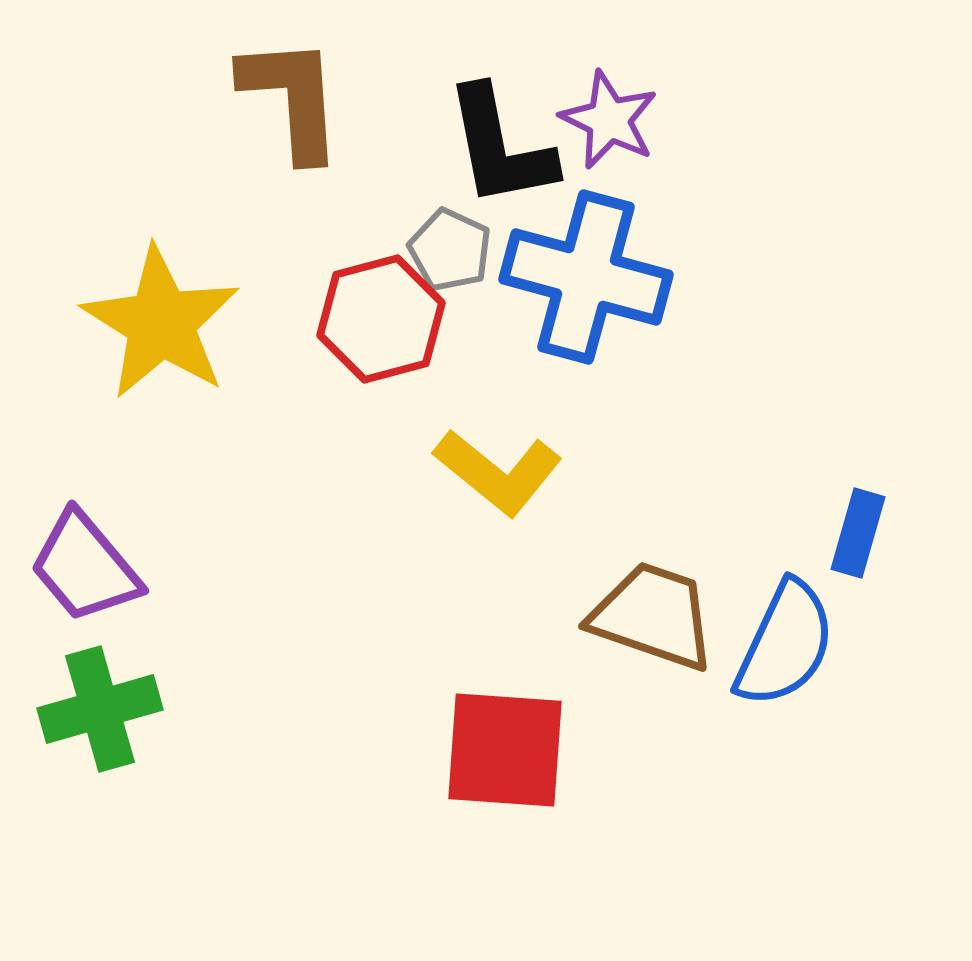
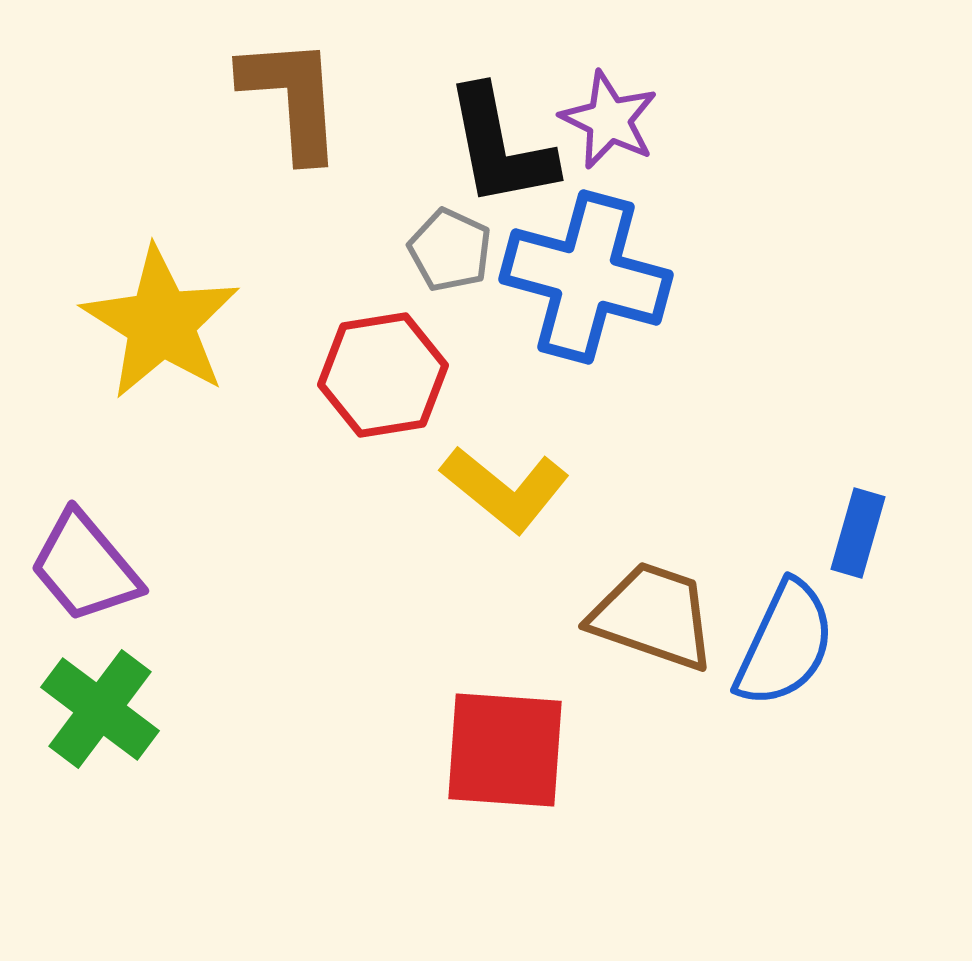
red hexagon: moved 2 px right, 56 px down; rotated 6 degrees clockwise
yellow L-shape: moved 7 px right, 17 px down
green cross: rotated 37 degrees counterclockwise
